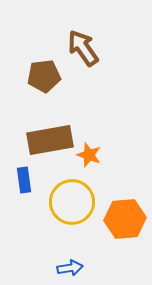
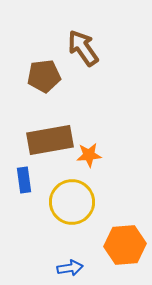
orange star: rotated 25 degrees counterclockwise
orange hexagon: moved 26 px down
